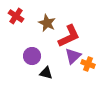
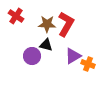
brown star: moved 1 px down; rotated 24 degrees counterclockwise
red L-shape: moved 3 px left, 12 px up; rotated 35 degrees counterclockwise
purple triangle: rotated 12 degrees clockwise
black triangle: moved 28 px up
